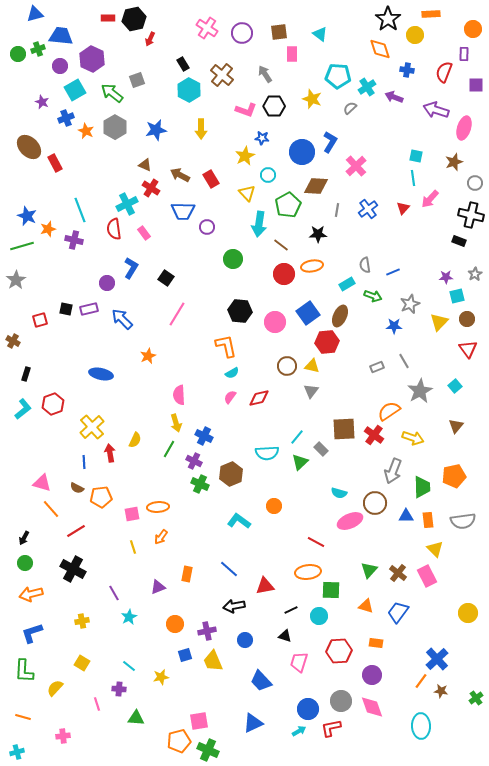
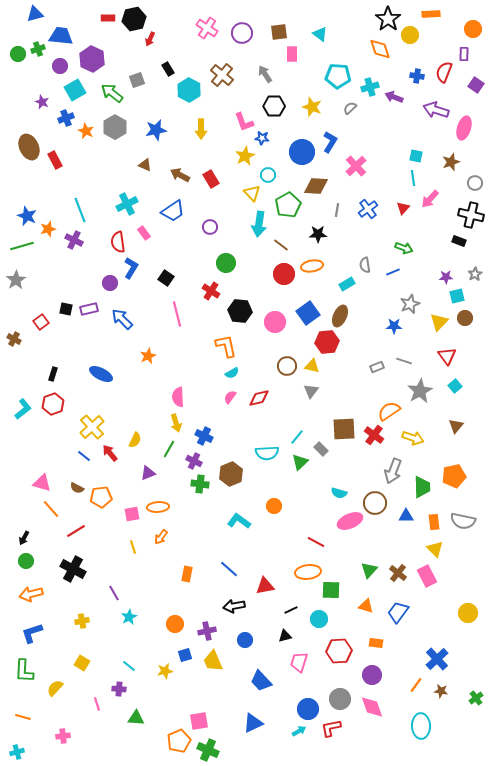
yellow circle at (415, 35): moved 5 px left
black rectangle at (183, 64): moved 15 px left, 5 px down
blue cross at (407, 70): moved 10 px right, 6 px down
purple square at (476, 85): rotated 35 degrees clockwise
cyan cross at (367, 87): moved 3 px right; rotated 18 degrees clockwise
yellow star at (312, 99): moved 8 px down
pink L-shape at (246, 110): moved 2 px left, 12 px down; rotated 50 degrees clockwise
brown ellipse at (29, 147): rotated 20 degrees clockwise
brown star at (454, 162): moved 3 px left
red rectangle at (55, 163): moved 3 px up
red cross at (151, 188): moved 60 px right, 103 px down
yellow triangle at (247, 193): moved 5 px right
blue trapezoid at (183, 211): moved 10 px left; rotated 35 degrees counterclockwise
purple circle at (207, 227): moved 3 px right
red semicircle at (114, 229): moved 4 px right, 13 px down
purple cross at (74, 240): rotated 12 degrees clockwise
green circle at (233, 259): moved 7 px left, 4 px down
purple circle at (107, 283): moved 3 px right
green arrow at (373, 296): moved 31 px right, 48 px up
pink line at (177, 314): rotated 45 degrees counterclockwise
brown circle at (467, 319): moved 2 px left, 1 px up
red square at (40, 320): moved 1 px right, 2 px down; rotated 21 degrees counterclockwise
brown cross at (13, 341): moved 1 px right, 2 px up
red triangle at (468, 349): moved 21 px left, 7 px down
gray line at (404, 361): rotated 42 degrees counterclockwise
black rectangle at (26, 374): moved 27 px right
blue ellipse at (101, 374): rotated 15 degrees clockwise
pink semicircle at (179, 395): moved 1 px left, 2 px down
red arrow at (110, 453): rotated 30 degrees counterclockwise
blue line at (84, 462): moved 6 px up; rotated 48 degrees counterclockwise
green cross at (200, 484): rotated 18 degrees counterclockwise
orange rectangle at (428, 520): moved 6 px right, 2 px down
gray semicircle at (463, 521): rotated 20 degrees clockwise
green circle at (25, 563): moved 1 px right, 2 px up
purple triangle at (158, 587): moved 10 px left, 114 px up
cyan circle at (319, 616): moved 3 px down
black triangle at (285, 636): rotated 32 degrees counterclockwise
yellow star at (161, 677): moved 4 px right, 6 px up
orange line at (421, 681): moved 5 px left, 4 px down
gray circle at (341, 701): moved 1 px left, 2 px up
orange pentagon at (179, 741): rotated 10 degrees counterclockwise
